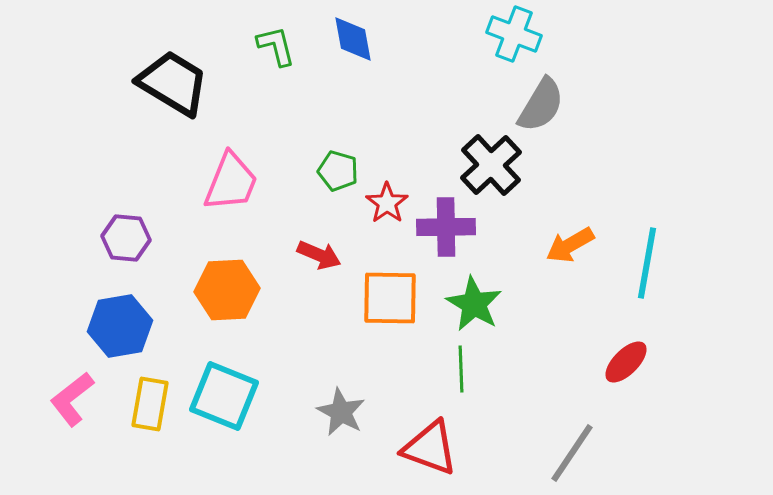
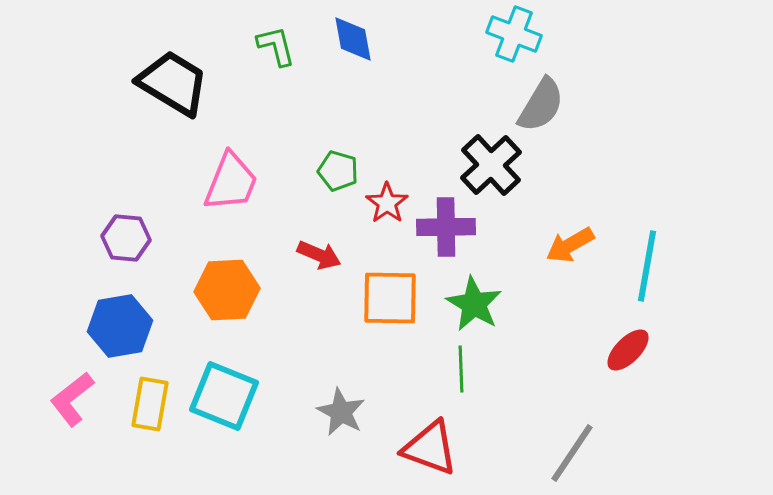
cyan line: moved 3 px down
red ellipse: moved 2 px right, 12 px up
